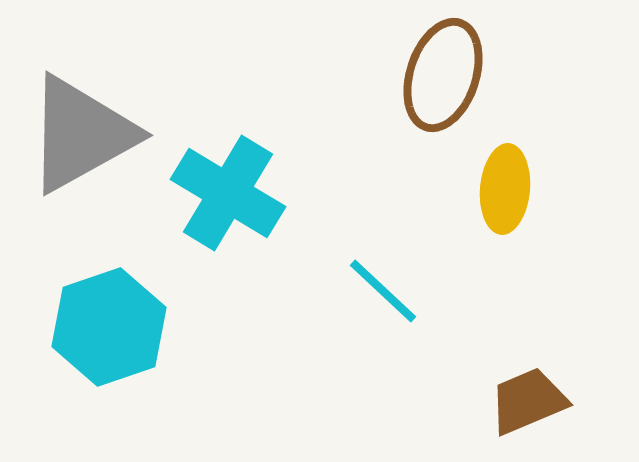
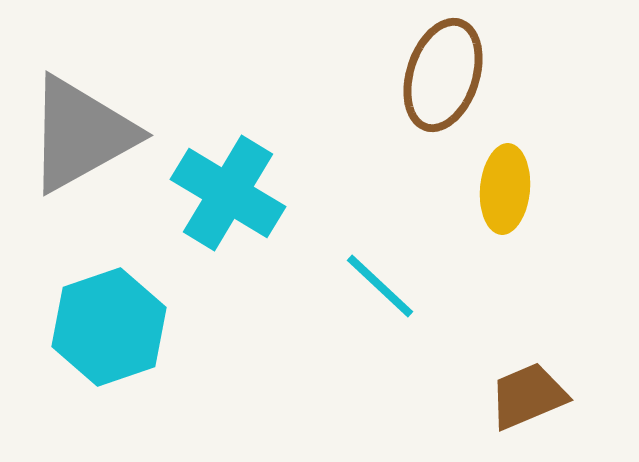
cyan line: moved 3 px left, 5 px up
brown trapezoid: moved 5 px up
